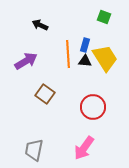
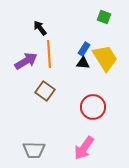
black arrow: moved 3 px down; rotated 28 degrees clockwise
blue rectangle: moved 1 px left, 4 px down; rotated 16 degrees clockwise
orange line: moved 19 px left
black triangle: moved 2 px left, 2 px down
brown square: moved 3 px up
gray trapezoid: rotated 100 degrees counterclockwise
